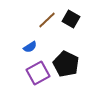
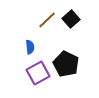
black square: rotated 18 degrees clockwise
blue semicircle: rotated 64 degrees counterclockwise
